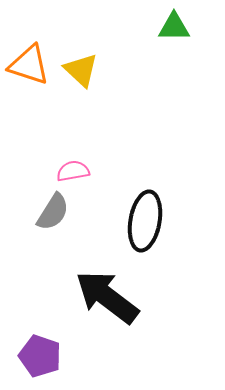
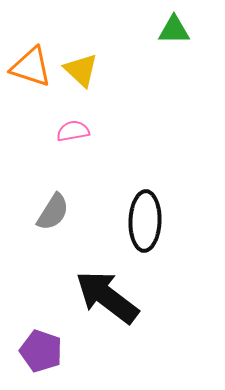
green triangle: moved 3 px down
orange triangle: moved 2 px right, 2 px down
pink semicircle: moved 40 px up
black ellipse: rotated 8 degrees counterclockwise
purple pentagon: moved 1 px right, 5 px up
